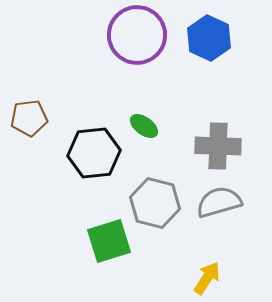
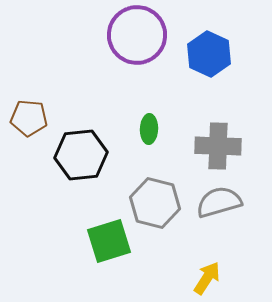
blue hexagon: moved 16 px down
brown pentagon: rotated 12 degrees clockwise
green ellipse: moved 5 px right, 3 px down; rotated 56 degrees clockwise
black hexagon: moved 13 px left, 2 px down
